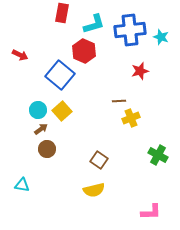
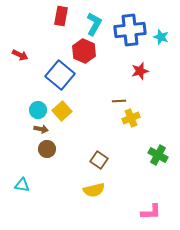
red rectangle: moved 1 px left, 3 px down
cyan L-shape: rotated 45 degrees counterclockwise
brown arrow: rotated 48 degrees clockwise
